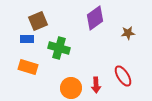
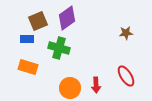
purple diamond: moved 28 px left
brown star: moved 2 px left
red ellipse: moved 3 px right
orange circle: moved 1 px left
